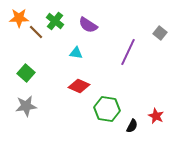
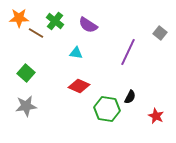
brown line: moved 1 px down; rotated 14 degrees counterclockwise
black semicircle: moved 2 px left, 29 px up
